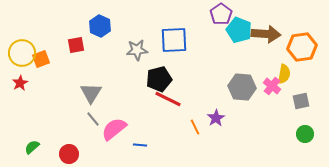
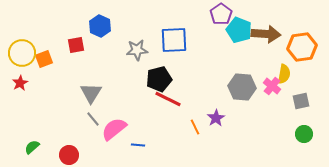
orange square: moved 3 px right
green circle: moved 1 px left
blue line: moved 2 px left
red circle: moved 1 px down
